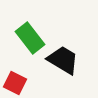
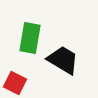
green rectangle: rotated 48 degrees clockwise
